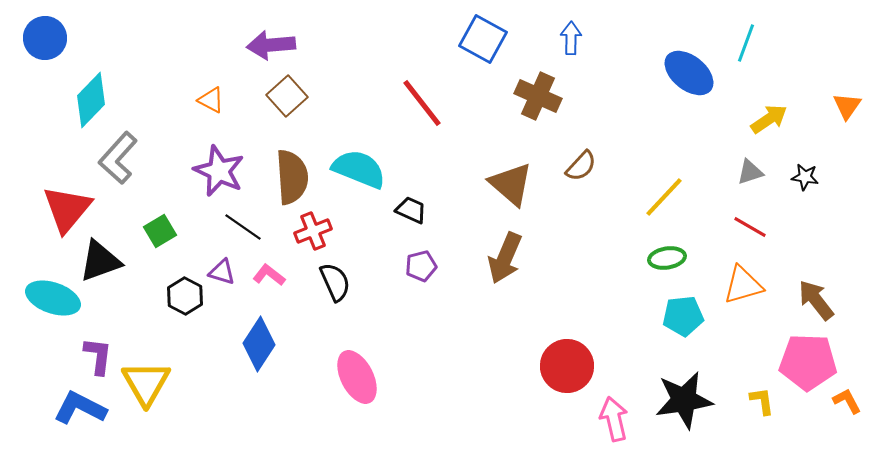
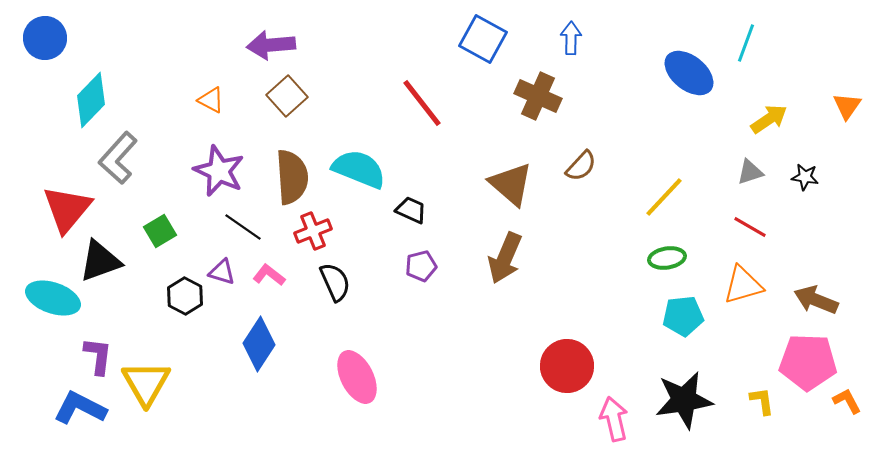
brown arrow at (816, 300): rotated 30 degrees counterclockwise
